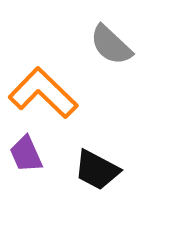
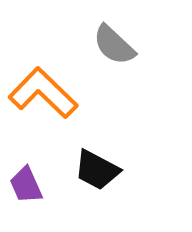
gray semicircle: moved 3 px right
purple trapezoid: moved 31 px down
